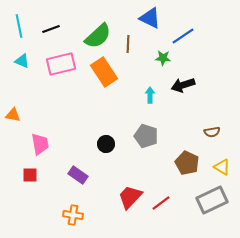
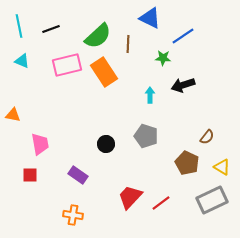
pink rectangle: moved 6 px right, 1 px down
brown semicircle: moved 5 px left, 5 px down; rotated 42 degrees counterclockwise
